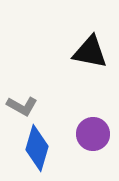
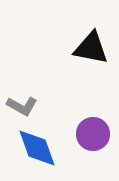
black triangle: moved 1 px right, 4 px up
blue diamond: rotated 36 degrees counterclockwise
